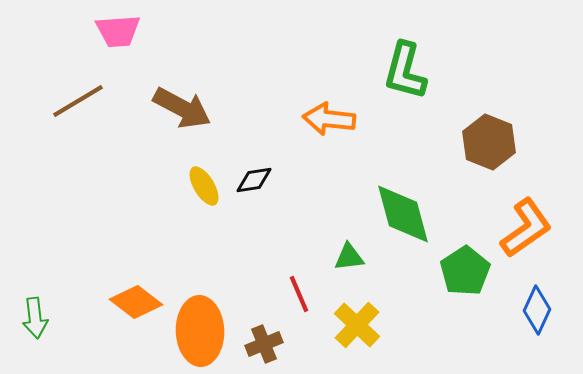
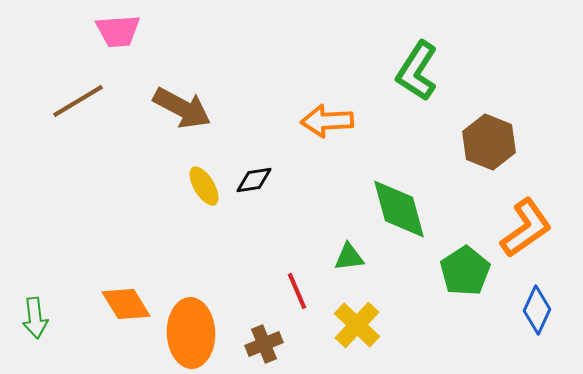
green L-shape: moved 12 px right; rotated 18 degrees clockwise
orange arrow: moved 2 px left, 2 px down; rotated 9 degrees counterclockwise
green diamond: moved 4 px left, 5 px up
red line: moved 2 px left, 3 px up
orange diamond: moved 10 px left, 2 px down; rotated 21 degrees clockwise
orange ellipse: moved 9 px left, 2 px down
